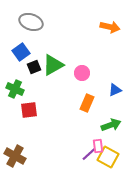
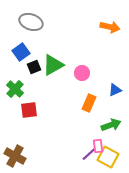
green cross: rotated 18 degrees clockwise
orange rectangle: moved 2 px right
